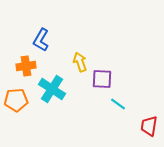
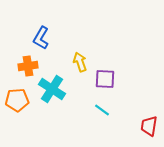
blue L-shape: moved 2 px up
orange cross: moved 2 px right
purple square: moved 3 px right
orange pentagon: moved 1 px right
cyan line: moved 16 px left, 6 px down
